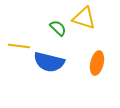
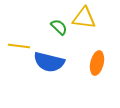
yellow triangle: rotated 10 degrees counterclockwise
green semicircle: moved 1 px right, 1 px up
